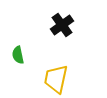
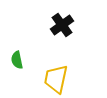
green semicircle: moved 1 px left, 5 px down
